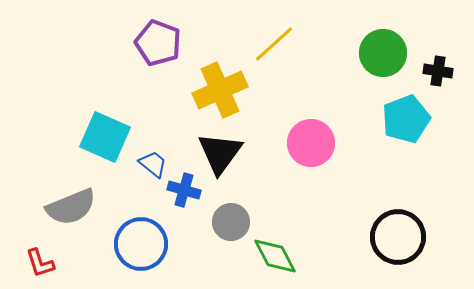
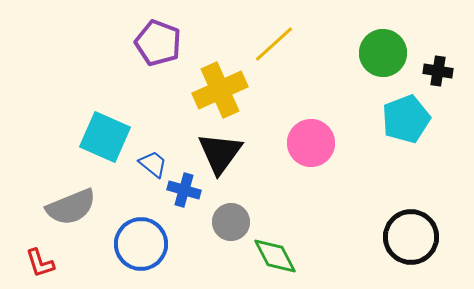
black circle: moved 13 px right
